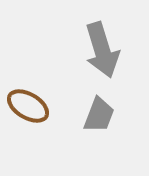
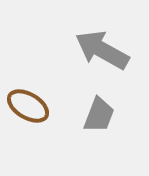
gray arrow: rotated 136 degrees clockwise
